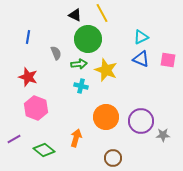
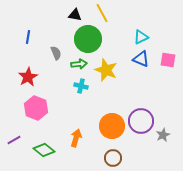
black triangle: rotated 16 degrees counterclockwise
red star: rotated 24 degrees clockwise
orange circle: moved 6 px right, 9 px down
gray star: rotated 24 degrees counterclockwise
purple line: moved 1 px down
